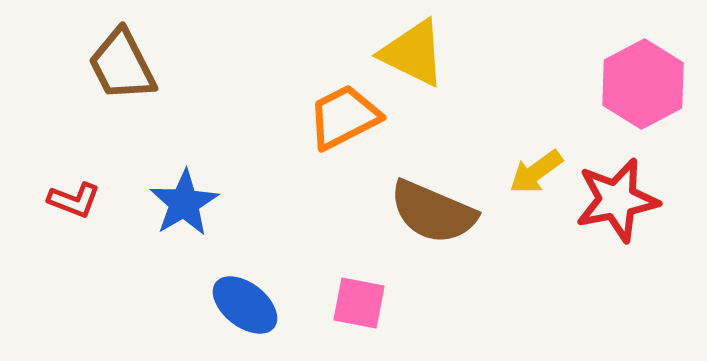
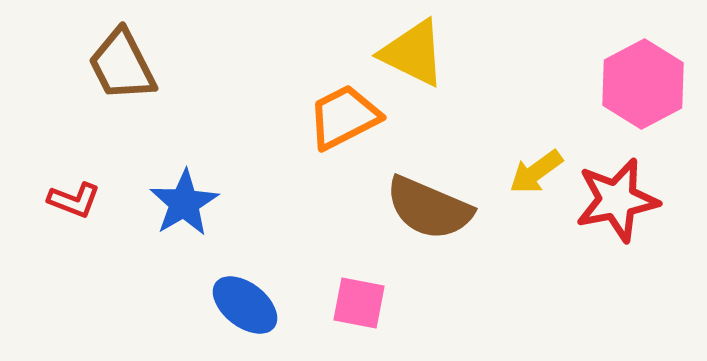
brown semicircle: moved 4 px left, 4 px up
